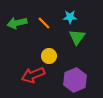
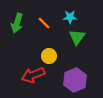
green arrow: rotated 60 degrees counterclockwise
